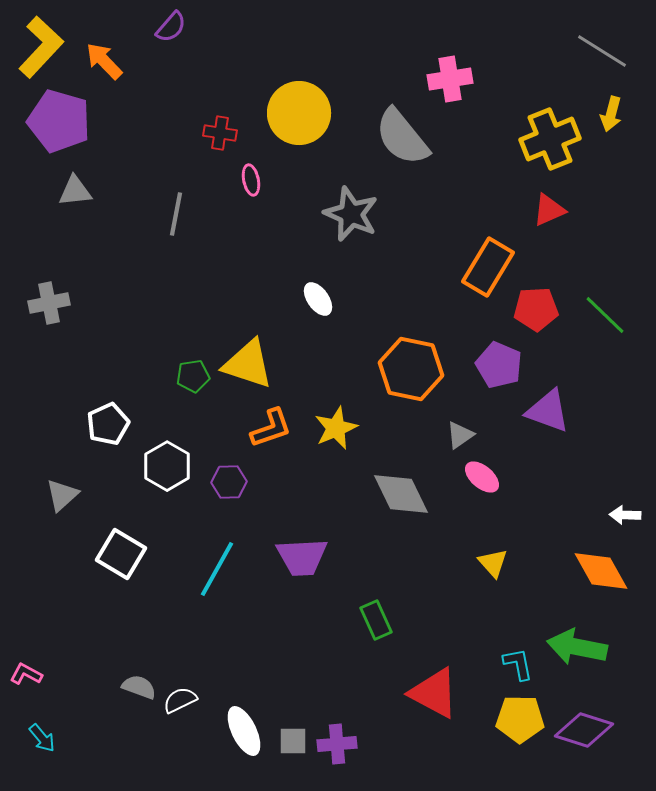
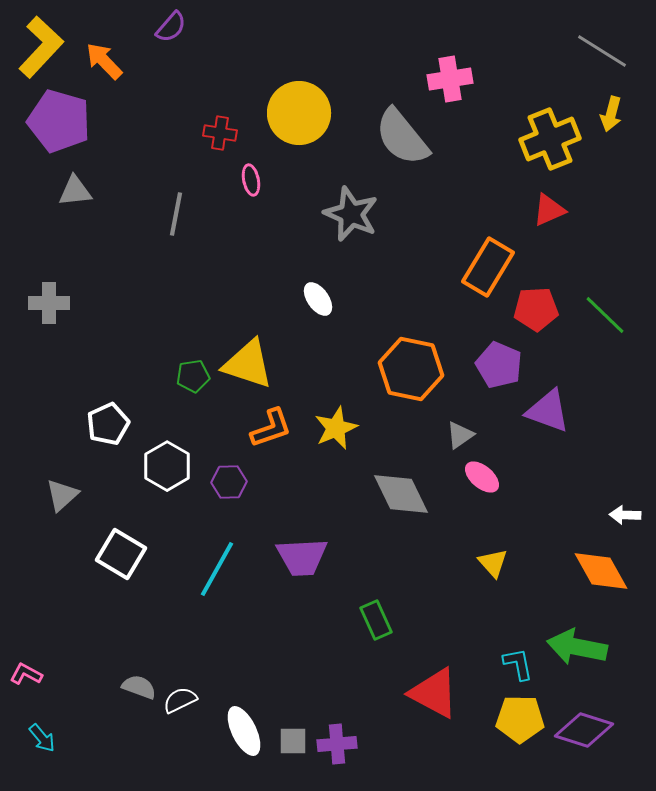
gray cross at (49, 303): rotated 12 degrees clockwise
